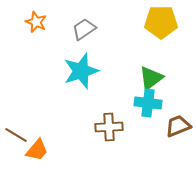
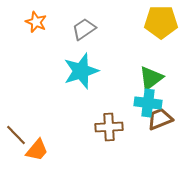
brown trapezoid: moved 18 px left, 7 px up
brown line: rotated 15 degrees clockwise
